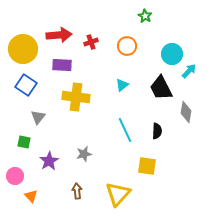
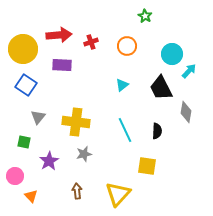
yellow cross: moved 25 px down
